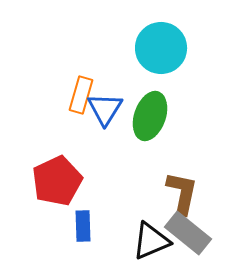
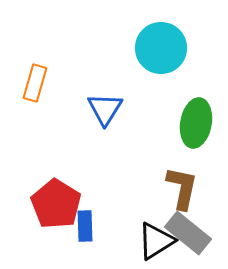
orange rectangle: moved 46 px left, 12 px up
green ellipse: moved 46 px right, 7 px down; rotated 9 degrees counterclockwise
red pentagon: moved 1 px left, 23 px down; rotated 15 degrees counterclockwise
brown L-shape: moved 5 px up
blue rectangle: moved 2 px right
black triangle: moved 5 px right; rotated 9 degrees counterclockwise
